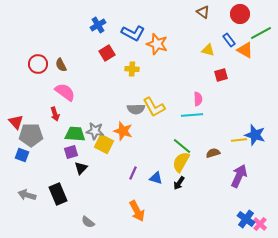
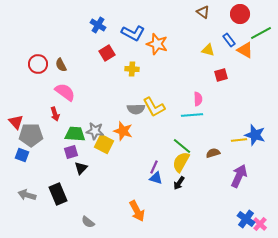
blue cross at (98, 25): rotated 28 degrees counterclockwise
purple line at (133, 173): moved 21 px right, 6 px up
